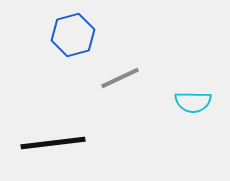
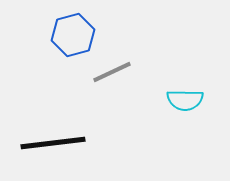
gray line: moved 8 px left, 6 px up
cyan semicircle: moved 8 px left, 2 px up
